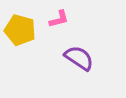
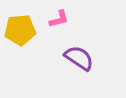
yellow pentagon: rotated 20 degrees counterclockwise
